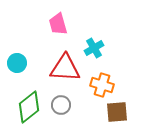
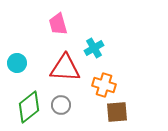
orange cross: moved 2 px right
